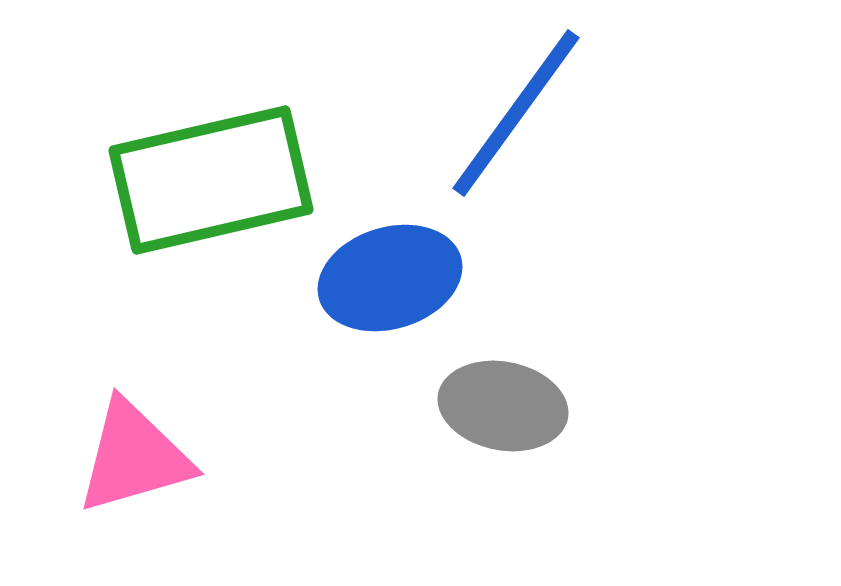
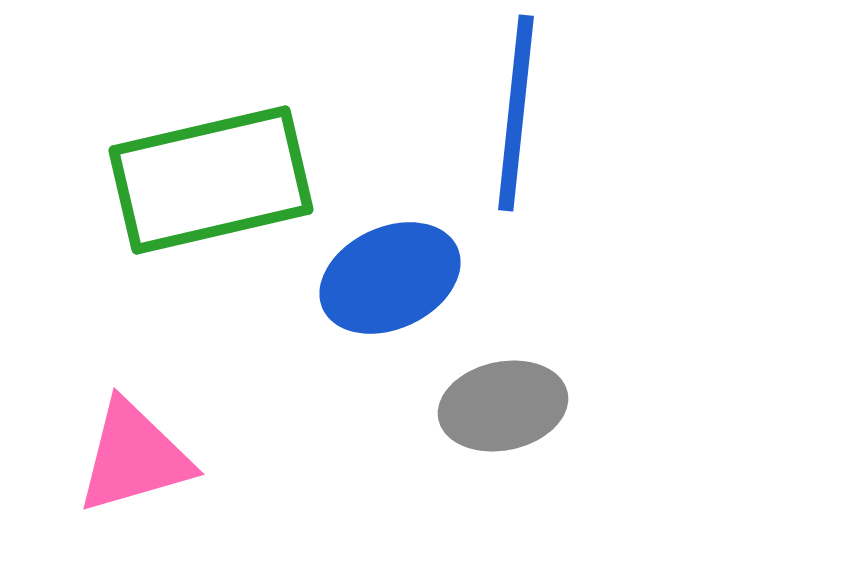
blue line: rotated 30 degrees counterclockwise
blue ellipse: rotated 8 degrees counterclockwise
gray ellipse: rotated 23 degrees counterclockwise
